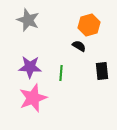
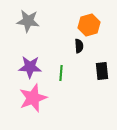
gray star: moved 1 px down; rotated 15 degrees counterclockwise
black semicircle: rotated 56 degrees clockwise
